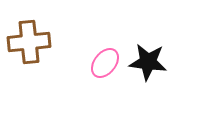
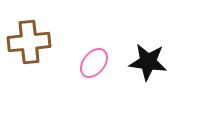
pink ellipse: moved 11 px left
